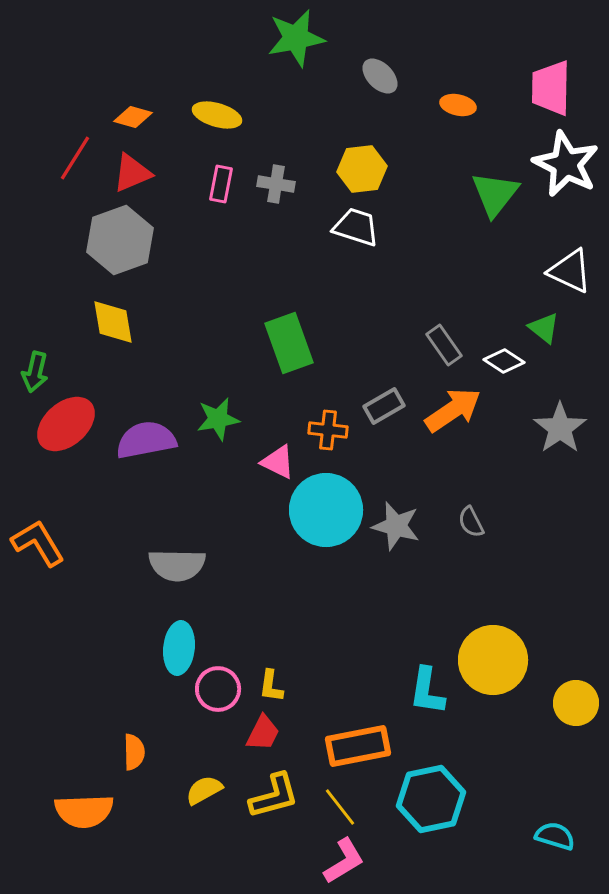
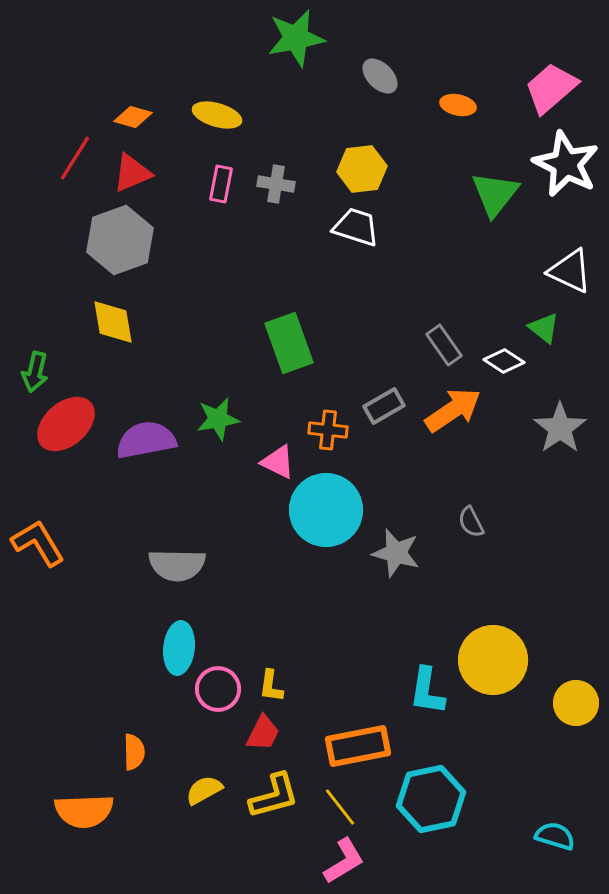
pink trapezoid at (551, 88): rotated 48 degrees clockwise
gray star at (396, 526): moved 27 px down
